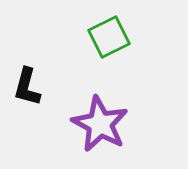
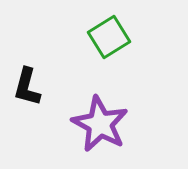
green square: rotated 6 degrees counterclockwise
